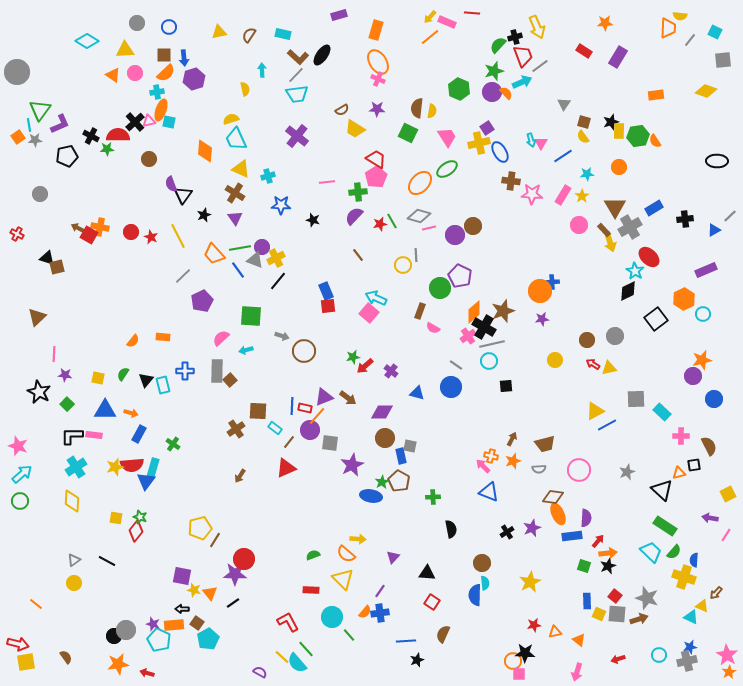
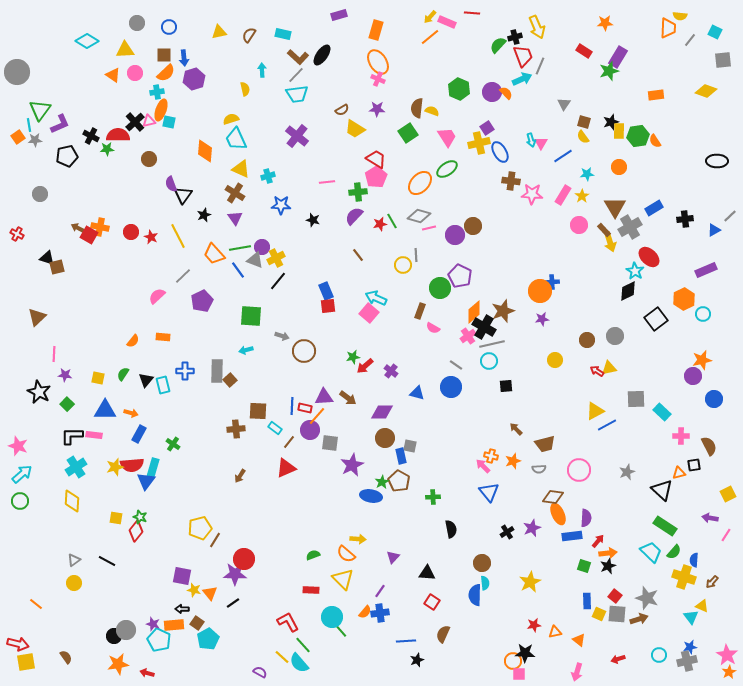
gray line at (540, 66): rotated 30 degrees counterclockwise
green star at (494, 71): moved 115 px right
cyan arrow at (522, 82): moved 3 px up
yellow semicircle at (432, 111): rotated 80 degrees counterclockwise
green square at (408, 133): rotated 30 degrees clockwise
pink semicircle at (221, 338): moved 64 px left, 42 px up
red arrow at (593, 364): moved 4 px right, 7 px down
purple triangle at (324, 397): rotated 18 degrees clockwise
brown cross at (236, 429): rotated 30 degrees clockwise
brown arrow at (512, 439): moved 4 px right, 10 px up; rotated 72 degrees counterclockwise
blue triangle at (489, 492): rotated 30 degrees clockwise
brown arrow at (716, 593): moved 4 px left, 11 px up
cyan triangle at (691, 617): rotated 28 degrees clockwise
green line at (349, 635): moved 8 px left, 4 px up
green line at (306, 649): moved 3 px left, 4 px up
cyan semicircle at (297, 663): moved 2 px right
